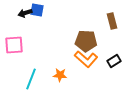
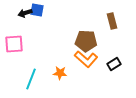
pink square: moved 1 px up
black rectangle: moved 3 px down
orange star: moved 2 px up
